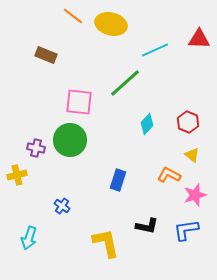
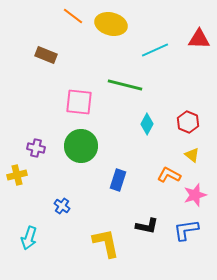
green line: moved 2 px down; rotated 56 degrees clockwise
cyan diamond: rotated 15 degrees counterclockwise
green circle: moved 11 px right, 6 px down
